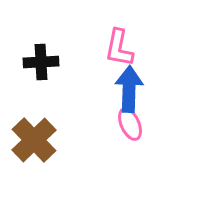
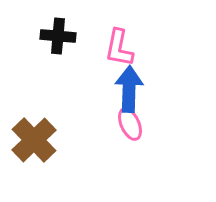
black cross: moved 17 px right, 26 px up; rotated 8 degrees clockwise
